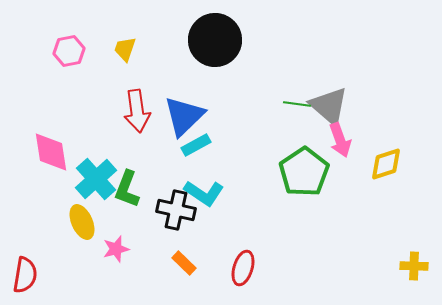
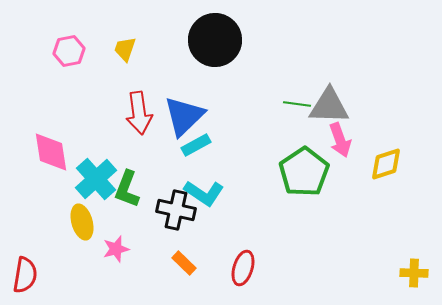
gray triangle: rotated 39 degrees counterclockwise
red arrow: moved 2 px right, 2 px down
yellow ellipse: rotated 8 degrees clockwise
yellow cross: moved 7 px down
